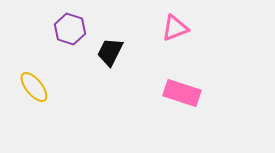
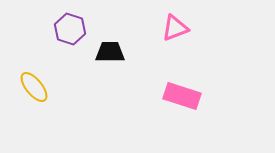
black trapezoid: rotated 64 degrees clockwise
pink rectangle: moved 3 px down
